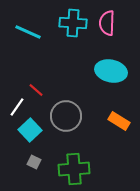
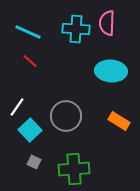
cyan cross: moved 3 px right, 6 px down
cyan ellipse: rotated 8 degrees counterclockwise
red line: moved 6 px left, 29 px up
